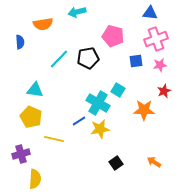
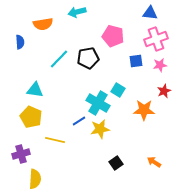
yellow line: moved 1 px right, 1 px down
